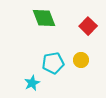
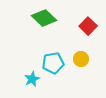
green diamond: rotated 25 degrees counterclockwise
yellow circle: moved 1 px up
cyan star: moved 4 px up
